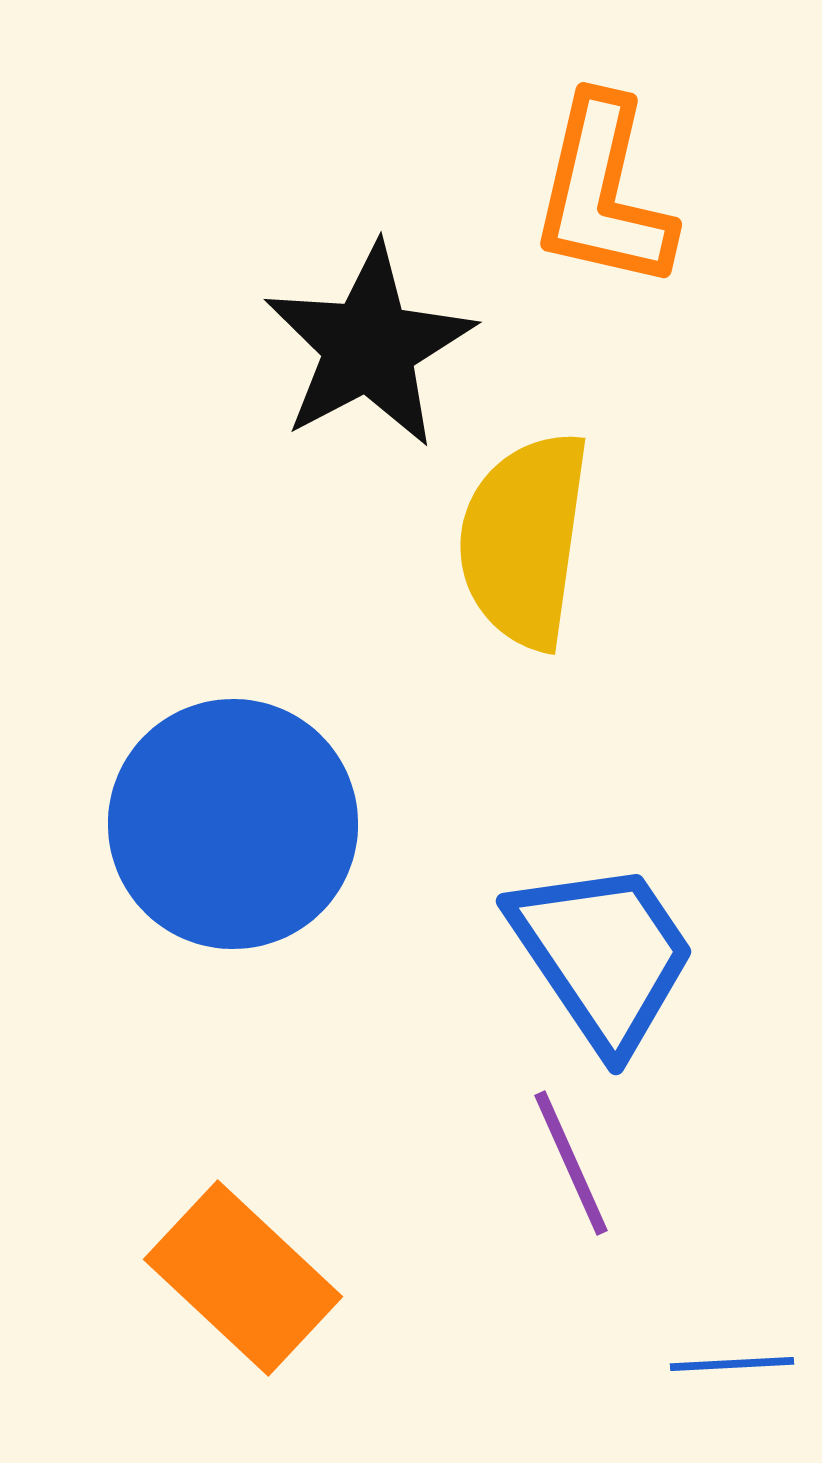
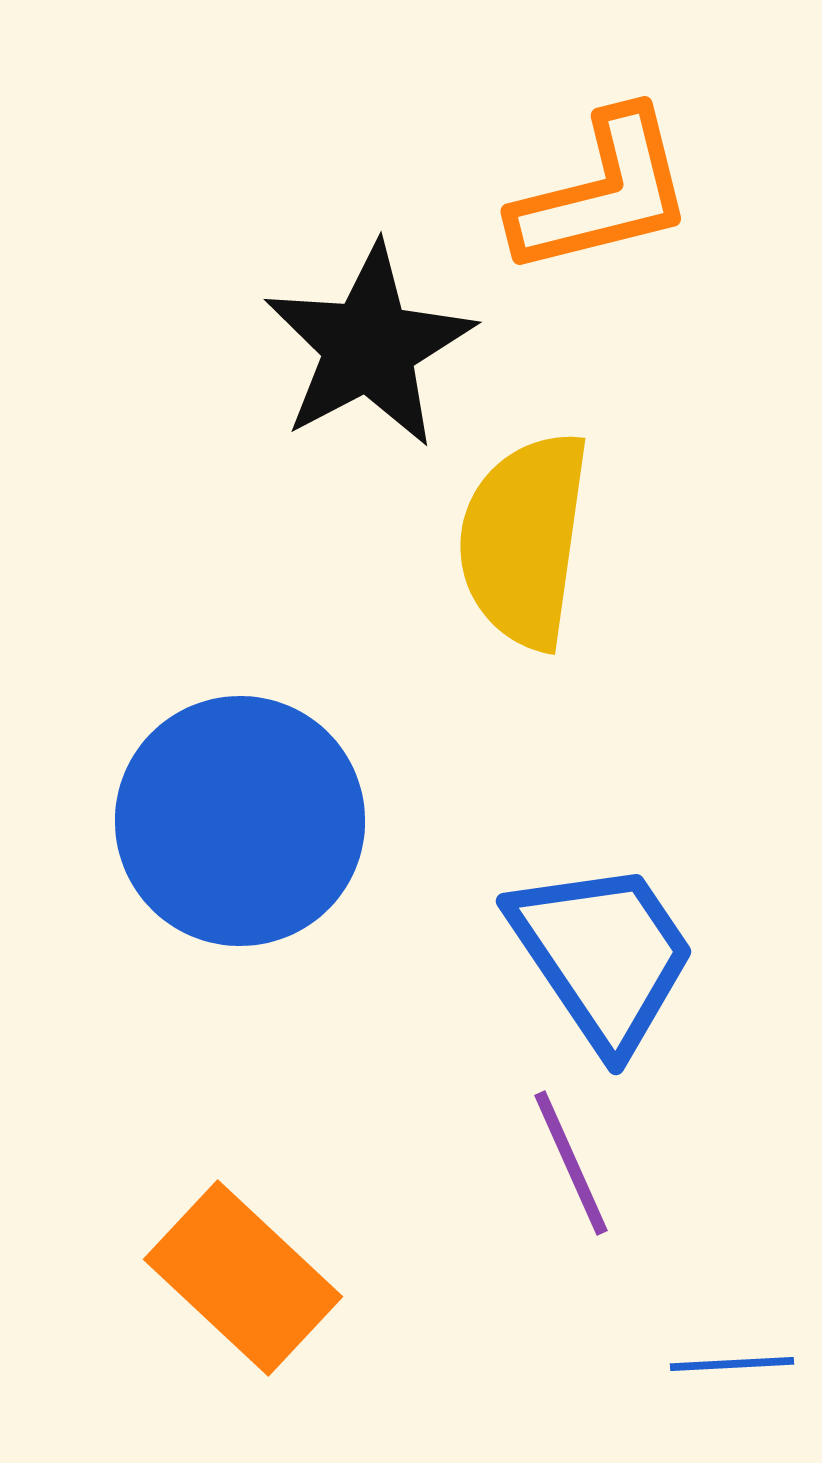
orange L-shape: rotated 117 degrees counterclockwise
blue circle: moved 7 px right, 3 px up
